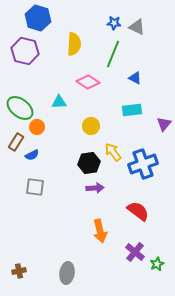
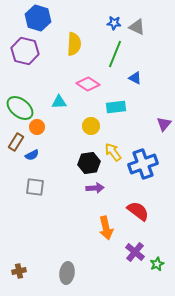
green line: moved 2 px right
pink diamond: moved 2 px down
cyan rectangle: moved 16 px left, 3 px up
orange arrow: moved 6 px right, 3 px up
